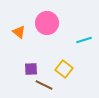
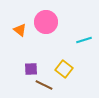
pink circle: moved 1 px left, 1 px up
orange triangle: moved 1 px right, 2 px up
